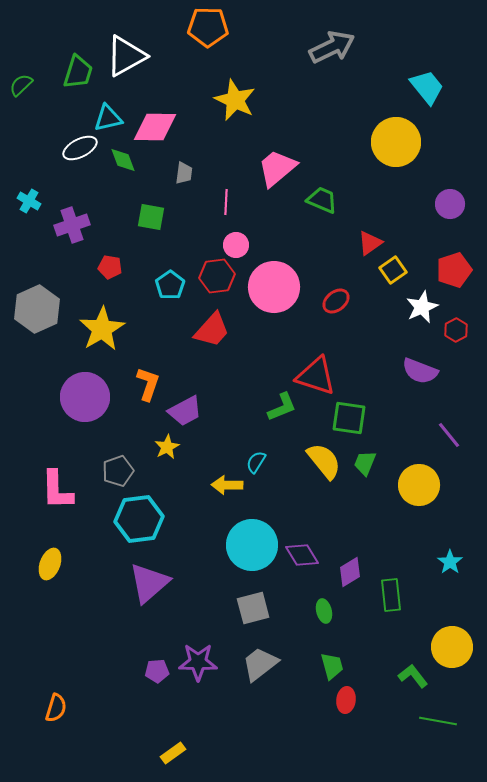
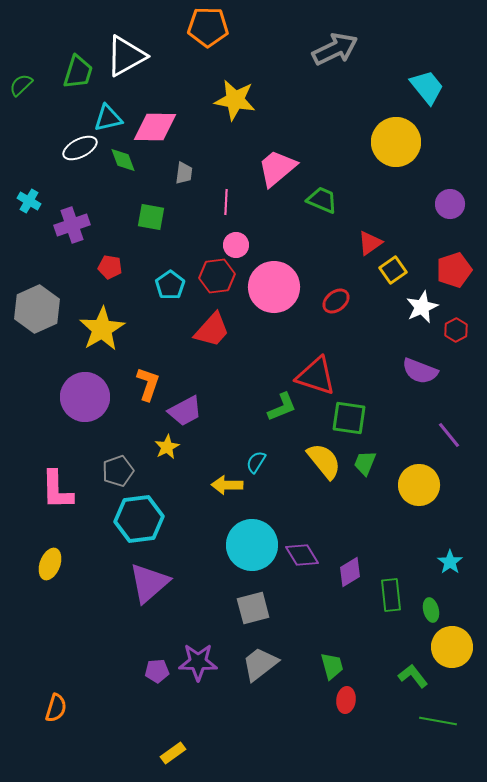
gray arrow at (332, 47): moved 3 px right, 2 px down
yellow star at (235, 100): rotated 15 degrees counterclockwise
green ellipse at (324, 611): moved 107 px right, 1 px up
